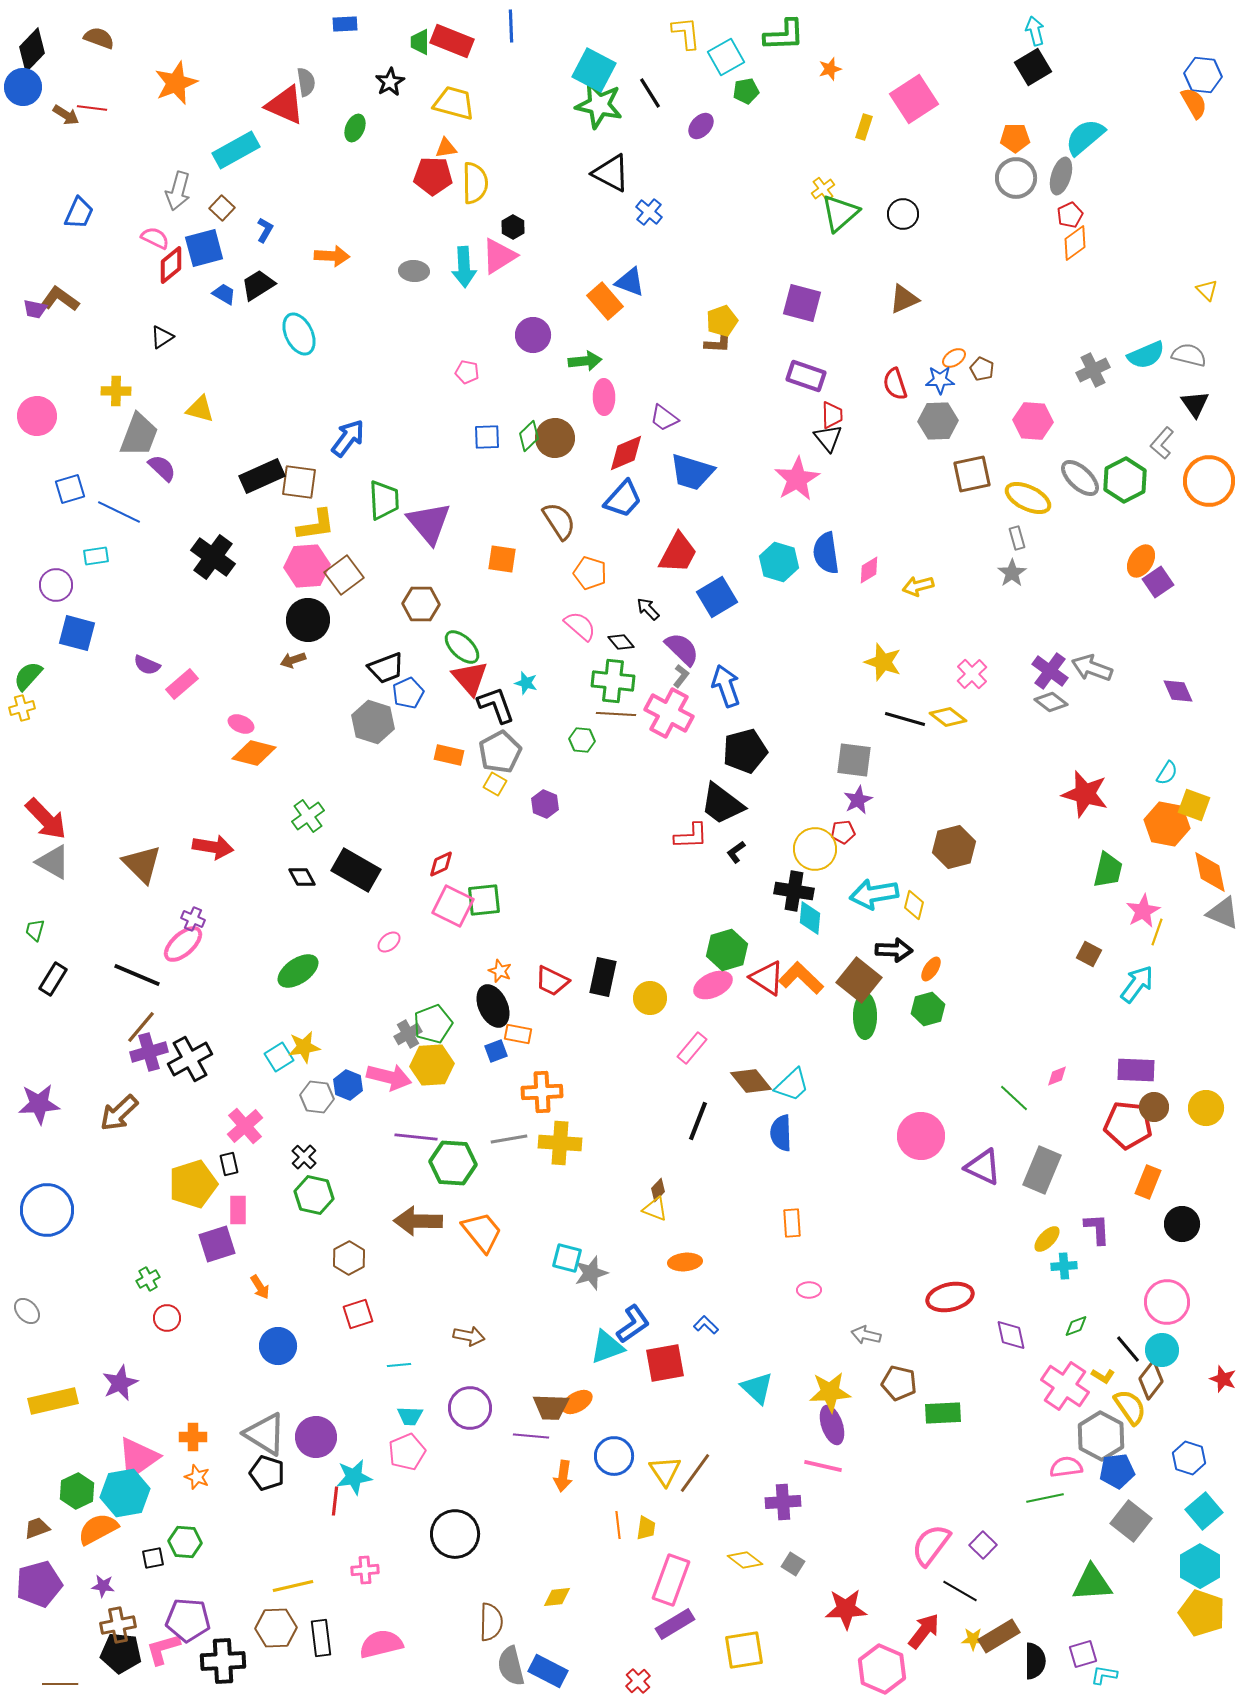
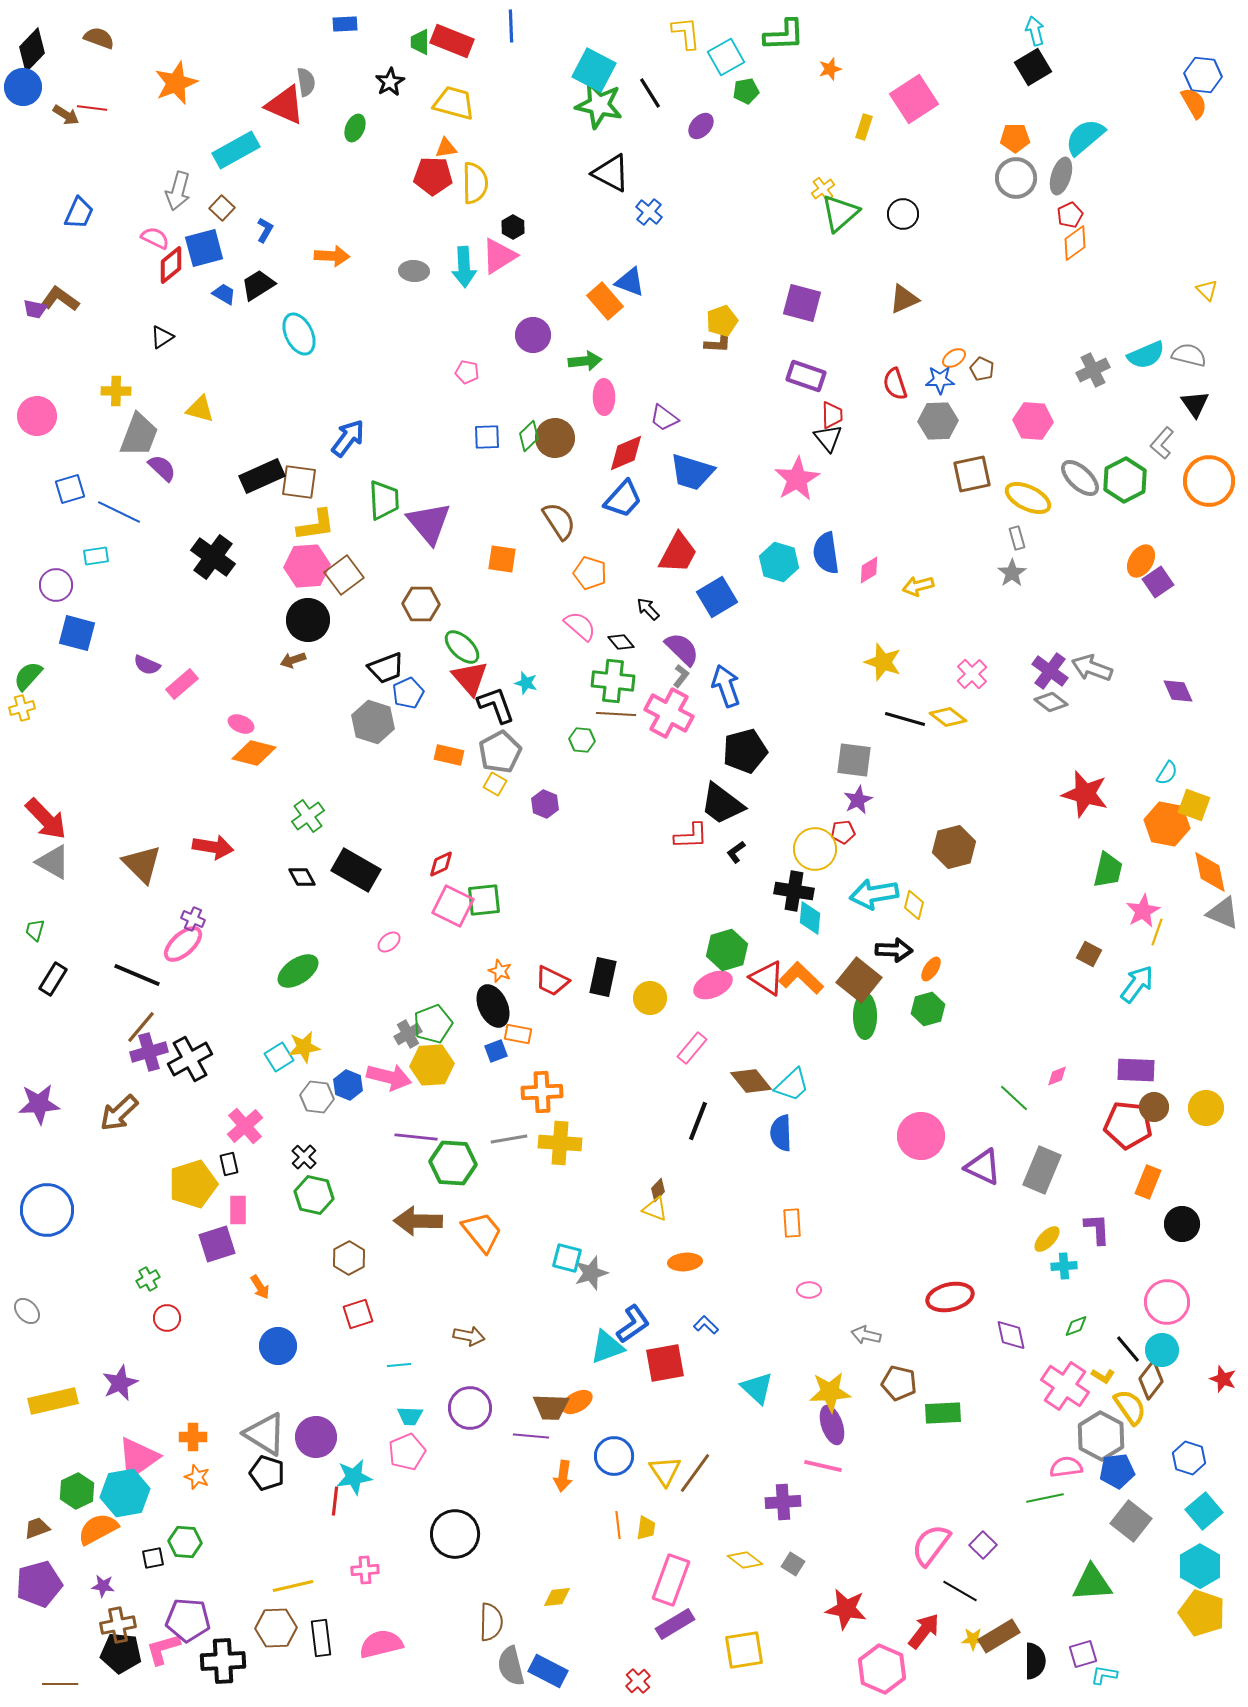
red star at (846, 1609): rotated 12 degrees clockwise
